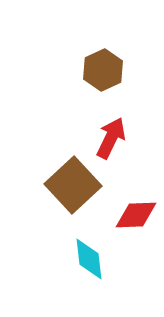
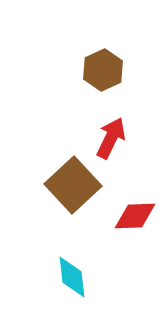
red diamond: moved 1 px left, 1 px down
cyan diamond: moved 17 px left, 18 px down
